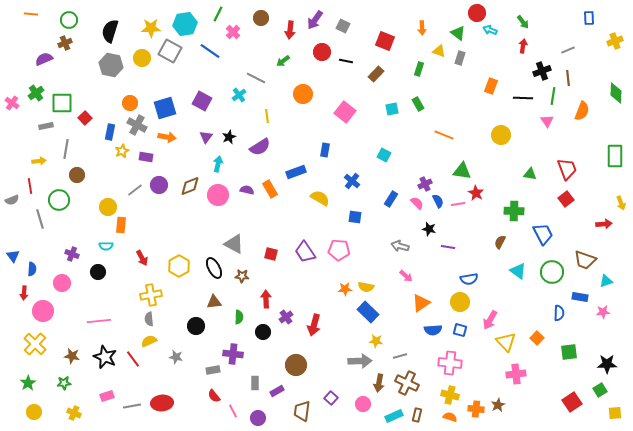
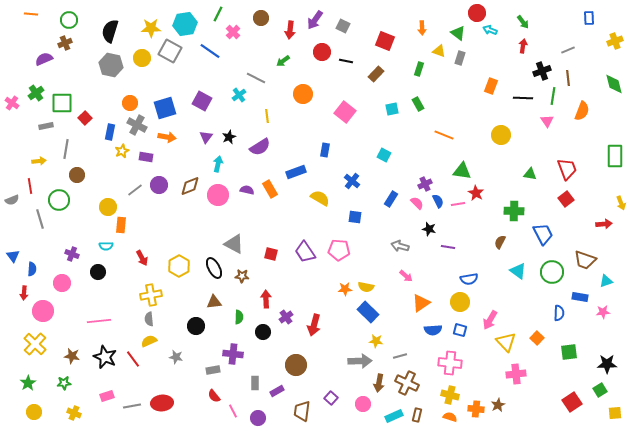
green diamond at (616, 93): moved 2 px left, 9 px up; rotated 15 degrees counterclockwise
